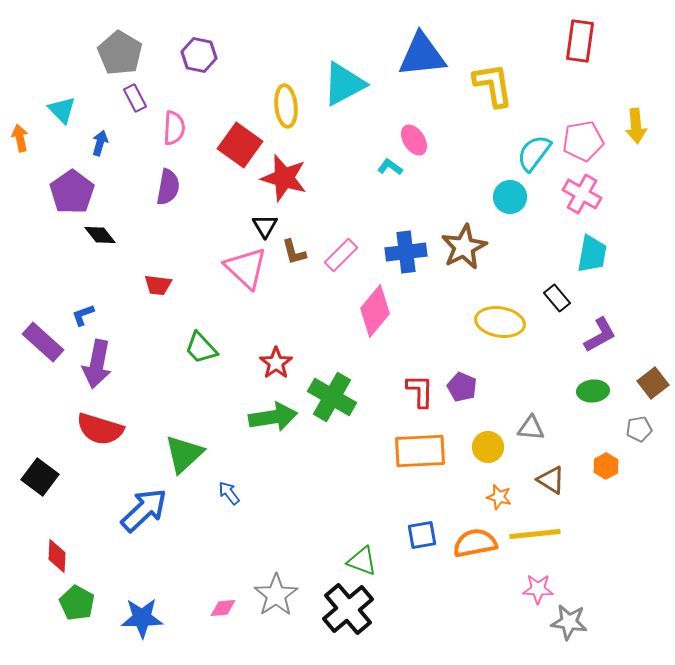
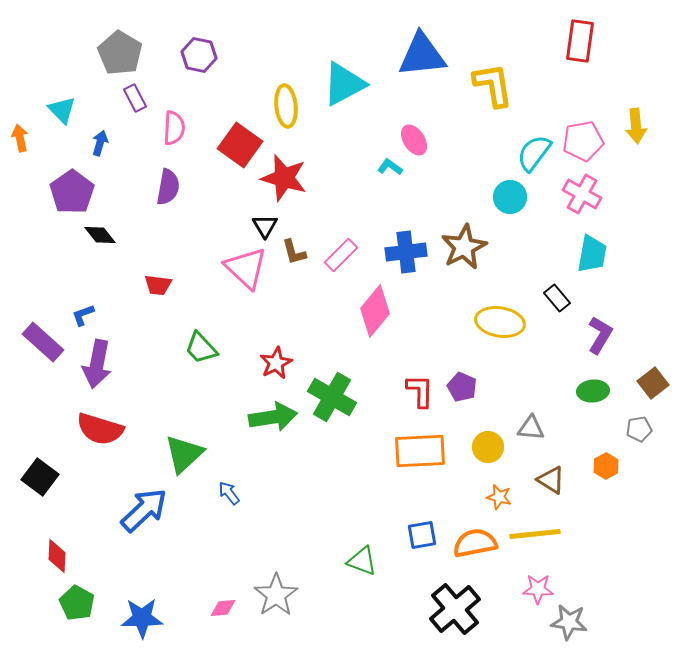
purple L-shape at (600, 335): rotated 30 degrees counterclockwise
red star at (276, 363): rotated 8 degrees clockwise
black cross at (348, 609): moved 107 px right
